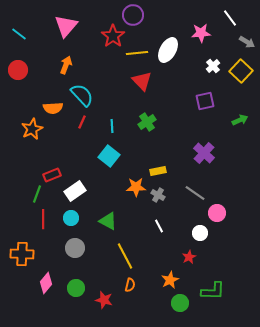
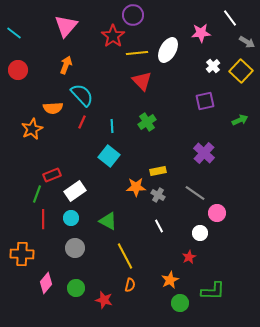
cyan line at (19, 34): moved 5 px left, 1 px up
